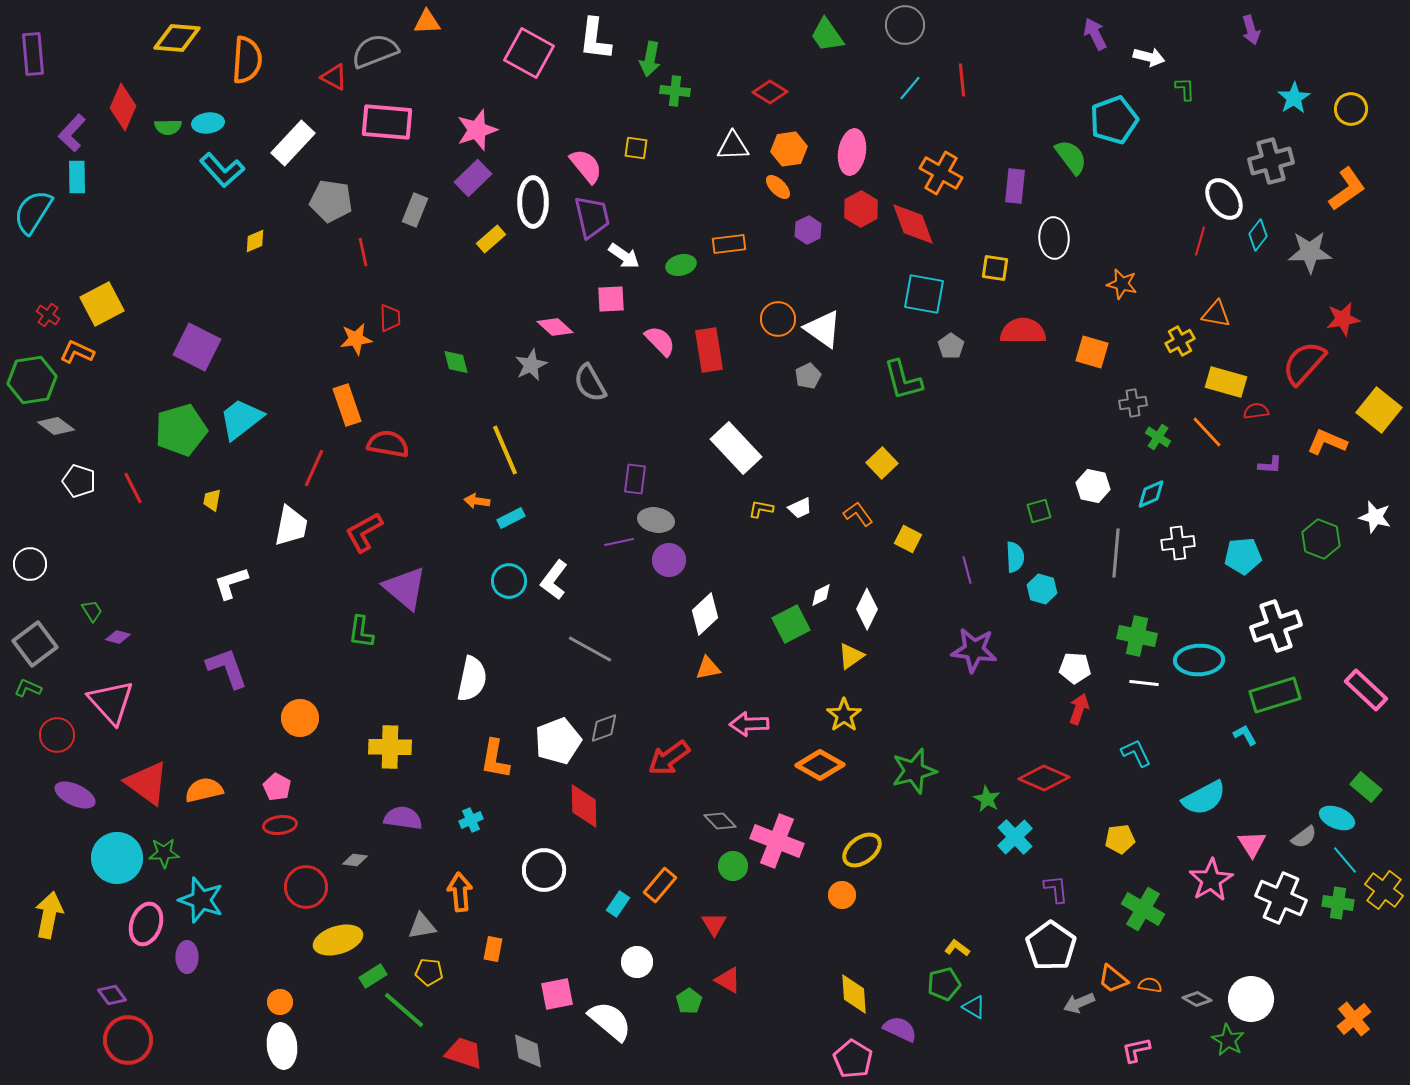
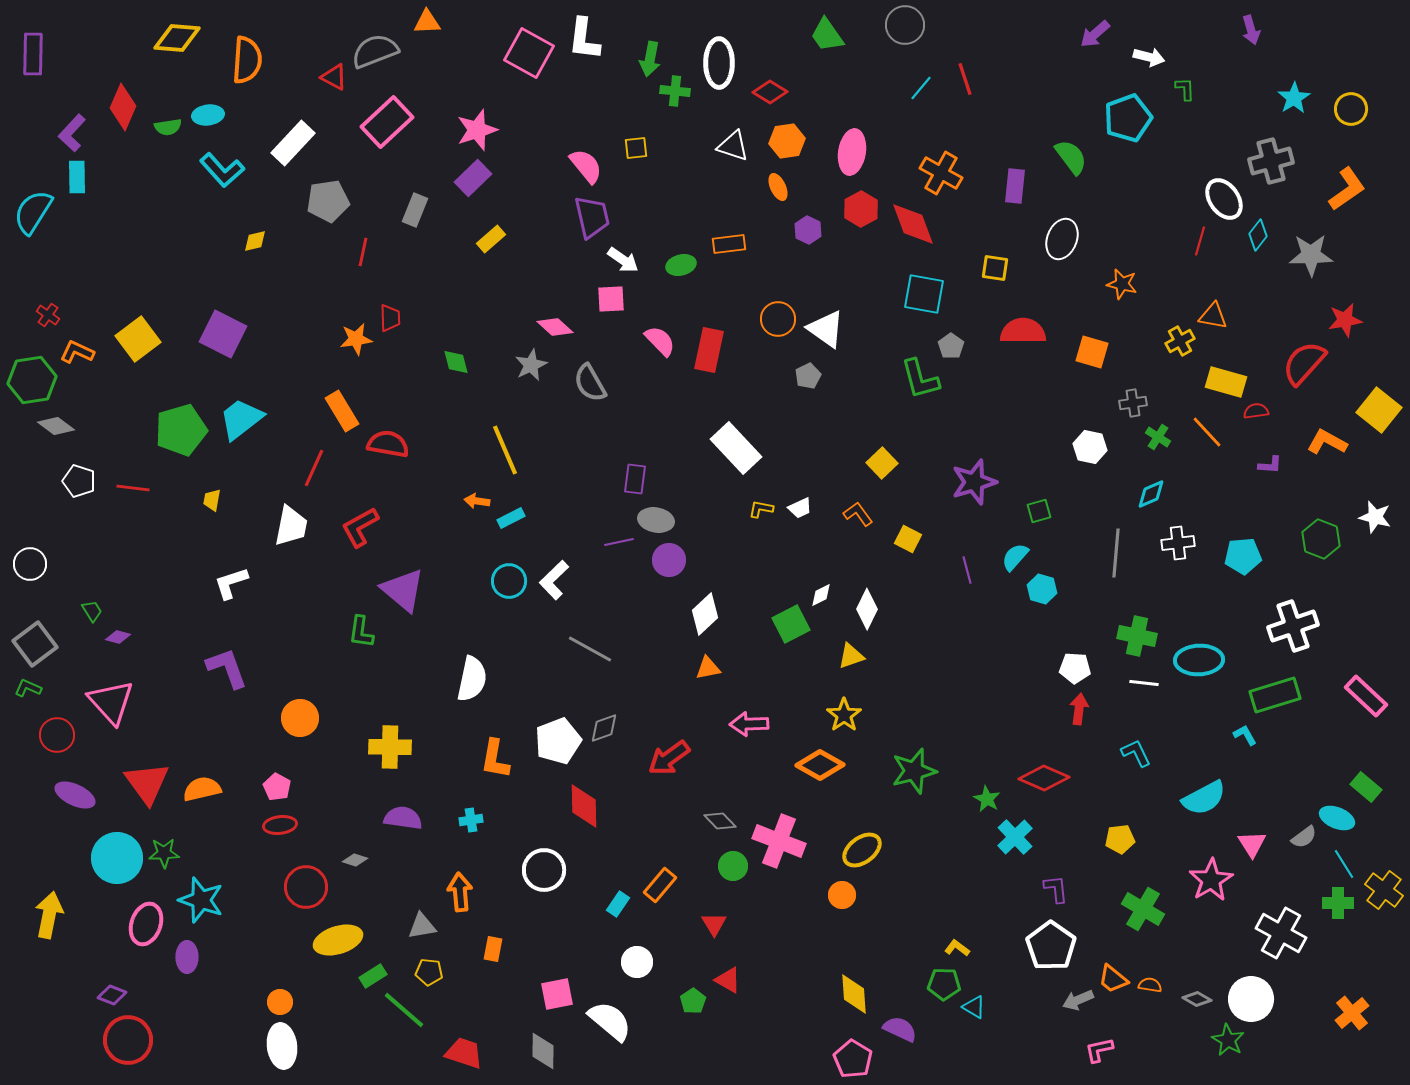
purple arrow at (1095, 34): rotated 104 degrees counterclockwise
white L-shape at (595, 39): moved 11 px left
purple rectangle at (33, 54): rotated 6 degrees clockwise
red line at (962, 80): moved 3 px right, 1 px up; rotated 12 degrees counterclockwise
cyan line at (910, 88): moved 11 px right
cyan pentagon at (1114, 120): moved 14 px right, 2 px up
pink rectangle at (387, 122): rotated 48 degrees counterclockwise
cyan ellipse at (208, 123): moved 8 px up
green semicircle at (168, 127): rotated 8 degrees counterclockwise
white triangle at (733, 146): rotated 20 degrees clockwise
yellow square at (636, 148): rotated 15 degrees counterclockwise
orange hexagon at (789, 149): moved 2 px left, 8 px up
orange ellipse at (778, 187): rotated 20 degrees clockwise
gray pentagon at (331, 201): moved 3 px left; rotated 18 degrees counterclockwise
white ellipse at (533, 202): moved 186 px right, 139 px up
purple hexagon at (808, 230): rotated 8 degrees counterclockwise
white ellipse at (1054, 238): moved 8 px right, 1 px down; rotated 24 degrees clockwise
yellow diamond at (255, 241): rotated 10 degrees clockwise
red line at (363, 252): rotated 24 degrees clockwise
gray star at (1310, 252): moved 1 px right, 3 px down
white arrow at (624, 256): moved 1 px left, 4 px down
yellow square at (102, 304): moved 36 px right, 35 px down; rotated 9 degrees counterclockwise
orange triangle at (1216, 314): moved 3 px left, 2 px down
red star at (1343, 319): moved 2 px right, 1 px down
white triangle at (823, 329): moved 3 px right
purple square at (197, 347): moved 26 px right, 13 px up
red rectangle at (709, 350): rotated 21 degrees clockwise
green L-shape at (903, 380): moved 17 px right, 1 px up
orange rectangle at (347, 405): moved 5 px left, 6 px down; rotated 12 degrees counterclockwise
orange L-shape at (1327, 442): rotated 6 degrees clockwise
white hexagon at (1093, 486): moved 3 px left, 39 px up
red line at (133, 488): rotated 56 degrees counterclockwise
red L-shape at (364, 532): moved 4 px left, 5 px up
cyan semicircle at (1015, 557): rotated 136 degrees counterclockwise
white L-shape at (554, 580): rotated 9 degrees clockwise
purple triangle at (405, 588): moved 2 px left, 2 px down
white cross at (1276, 626): moved 17 px right
purple star at (974, 650): moved 168 px up; rotated 24 degrees counterclockwise
yellow triangle at (851, 656): rotated 16 degrees clockwise
pink rectangle at (1366, 690): moved 6 px down
red arrow at (1079, 709): rotated 12 degrees counterclockwise
red triangle at (147, 783): rotated 18 degrees clockwise
orange semicircle at (204, 790): moved 2 px left, 1 px up
cyan cross at (471, 820): rotated 15 degrees clockwise
pink cross at (777, 841): moved 2 px right
gray diamond at (355, 860): rotated 10 degrees clockwise
cyan line at (1345, 860): moved 1 px left, 4 px down; rotated 8 degrees clockwise
white cross at (1281, 898): moved 35 px down; rotated 6 degrees clockwise
green cross at (1338, 903): rotated 8 degrees counterclockwise
green pentagon at (944, 984): rotated 16 degrees clockwise
purple diamond at (112, 995): rotated 32 degrees counterclockwise
green pentagon at (689, 1001): moved 4 px right
gray arrow at (1079, 1003): moved 1 px left, 3 px up
orange cross at (1354, 1019): moved 2 px left, 6 px up
pink L-shape at (1136, 1050): moved 37 px left
gray diamond at (528, 1051): moved 15 px right; rotated 9 degrees clockwise
